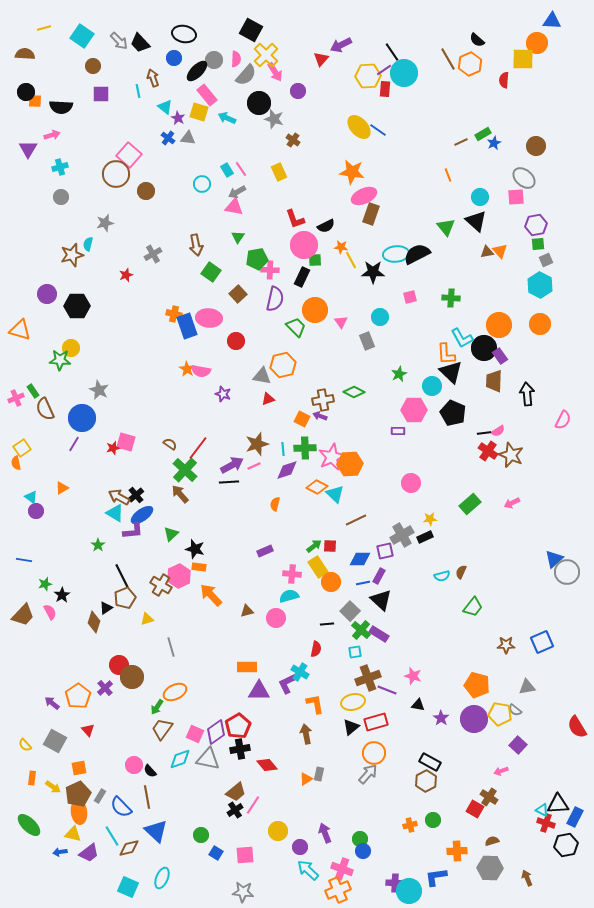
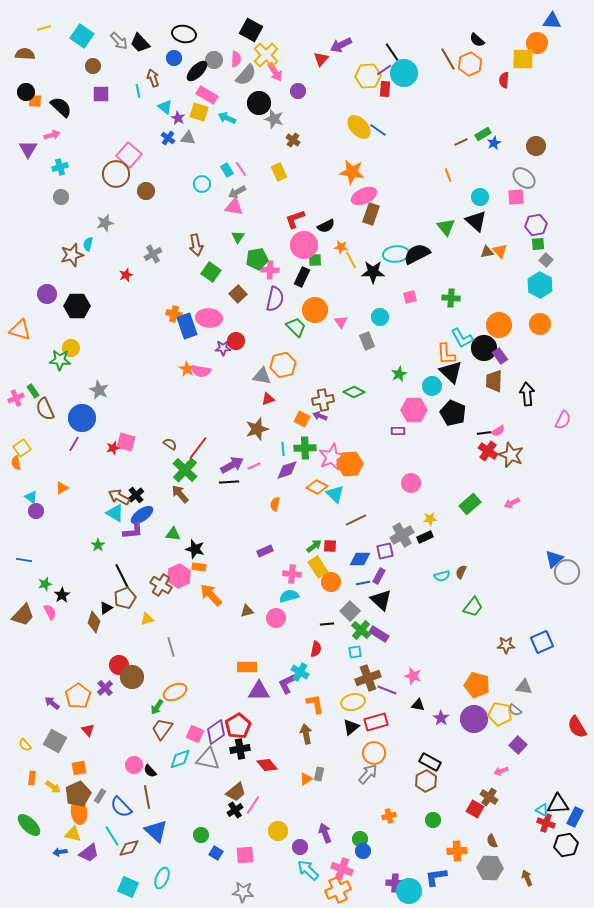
pink rectangle at (207, 95): rotated 20 degrees counterclockwise
black semicircle at (61, 107): rotated 140 degrees counterclockwise
red L-shape at (295, 219): rotated 90 degrees clockwise
gray square at (546, 260): rotated 24 degrees counterclockwise
purple star at (223, 394): moved 46 px up; rotated 21 degrees counterclockwise
brown star at (257, 444): moved 15 px up
green triangle at (171, 534): moved 2 px right; rotated 49 degrees clockwise
gray triangle at (527, 687): moved 3 px left; rotated 18 degrees clockwise
orange cross at (410, 825): moved 21 px left, 9 px up
brown semicircle at (492, 841): rotated 96 degrees counterclockwise
